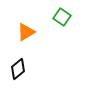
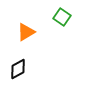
black diamond: rotated 10 degrees clockwise
